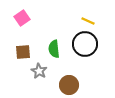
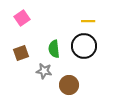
yellow line: rotated 24 degrees counterclockwise
black circle: moved 1 px left, 2 px down
brown square: moved 2 px left, 1 px down; rotated 14 degrees counterclockwise
gray star: moved 5 px right; rotated 21 degrees counterclockwise
